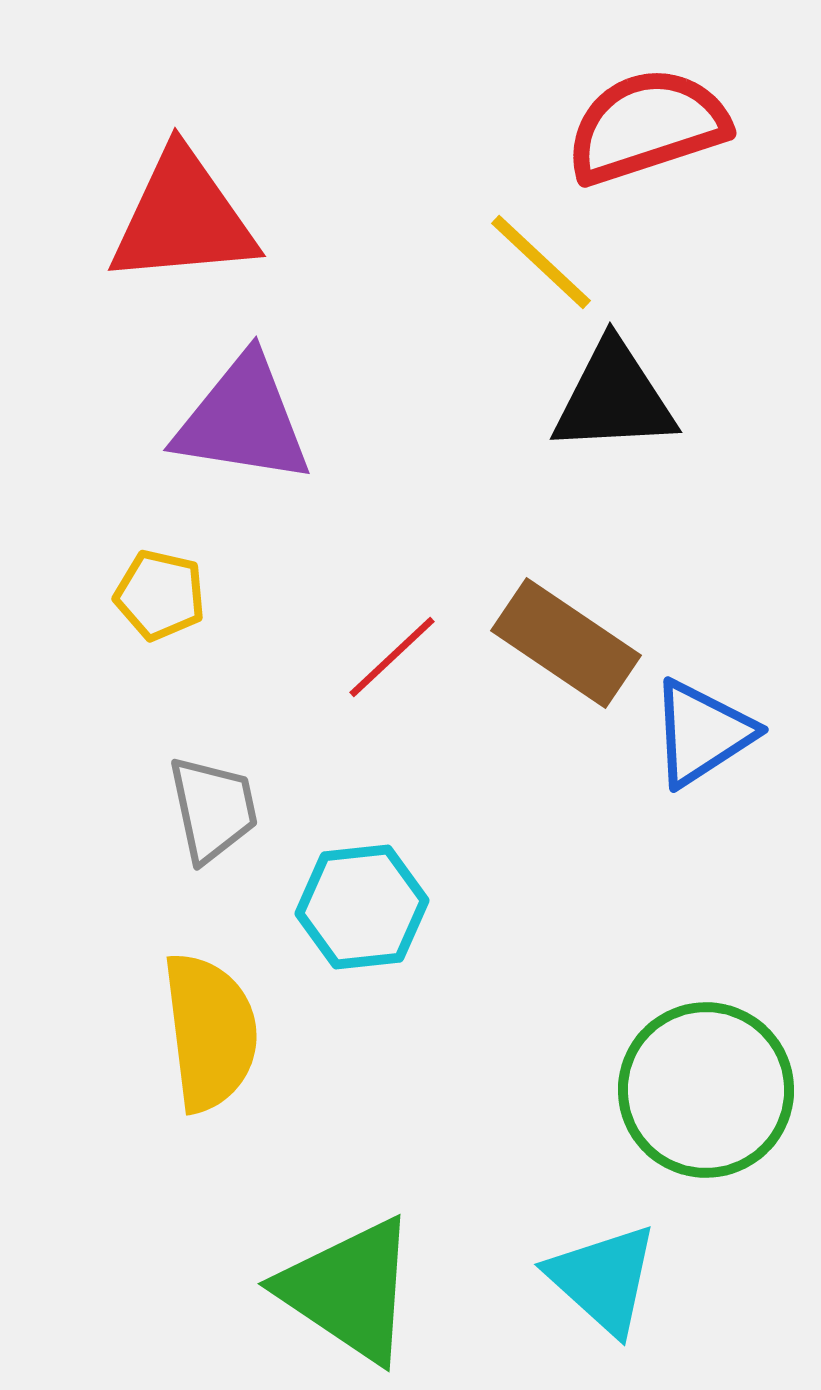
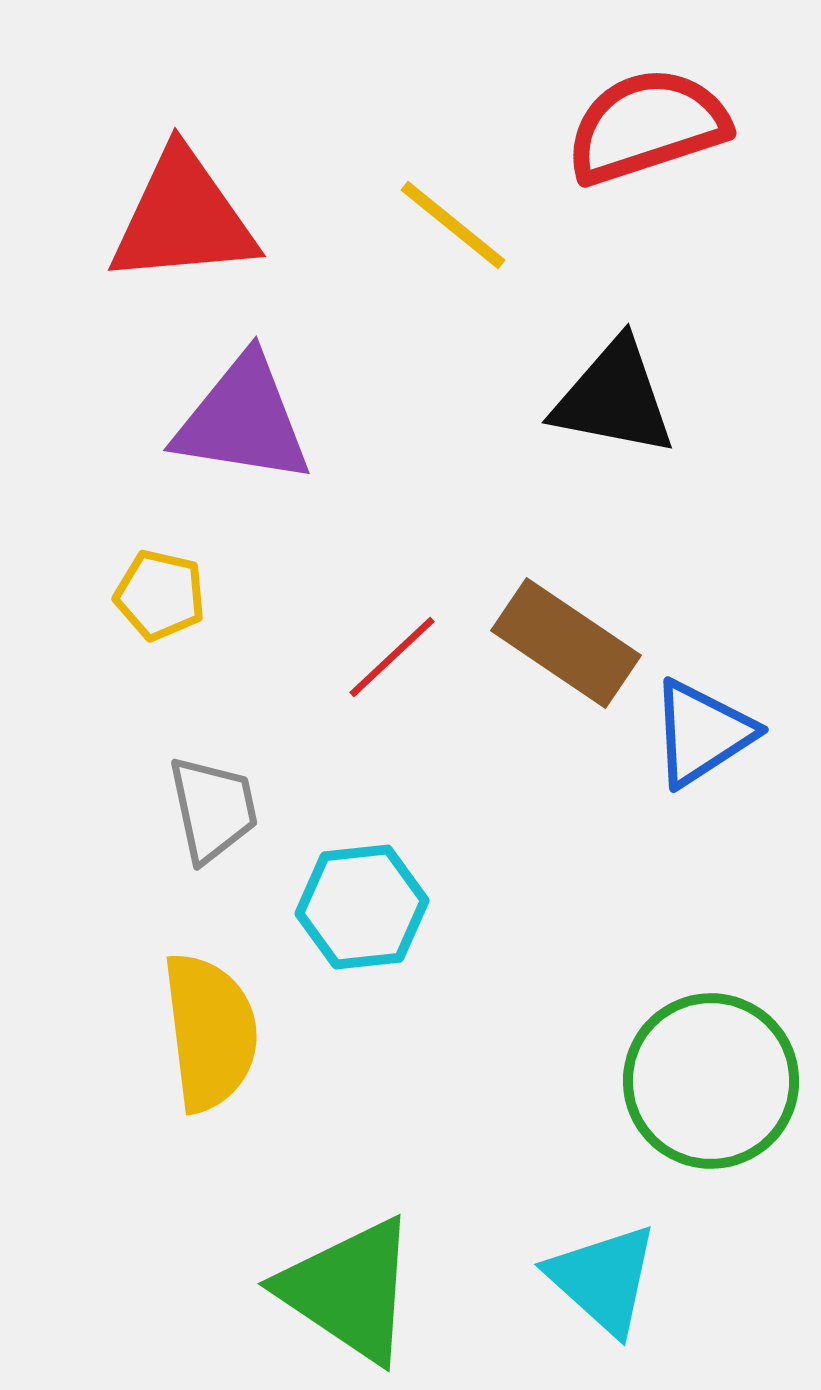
yellow line: moved 88 px left, 37 px up; rotated 4 degrees counterclockwise
black triangle: rotated 14 degrees clockwise
green circle: moved 5 px right, 9 px up
